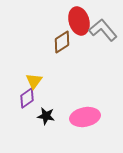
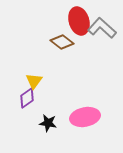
gray L-shape: moved 1 px left, 2 px up; rotated 8 degrees counterclockwise
brown diamond: rotated 70 degrees clockwise
black star: moved 2 px right, 7 px down
